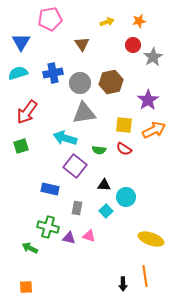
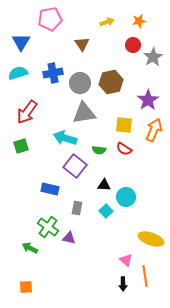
orange arrow: rotated 40 degrees counterclockwise
green cross: rotated 20 degrees clockwise
pink triangle: moved 37 px right, 24 px down; rotated 24 degrees clockwise
